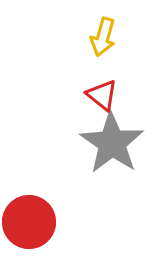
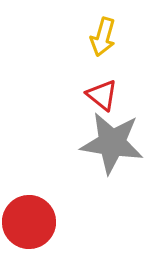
gray star: rotated 26 degrees counterclockwise
